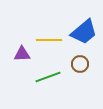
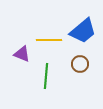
blue trapezoid: moved 1 px left, 1 px up
purple triangle: rotated 24 degrees clockwise
green line: moved 2 px left, 1 px up; rotated 65 degrees counterclockwise
